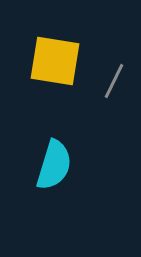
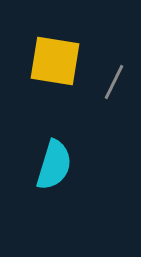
gray line: moved 1 px down
